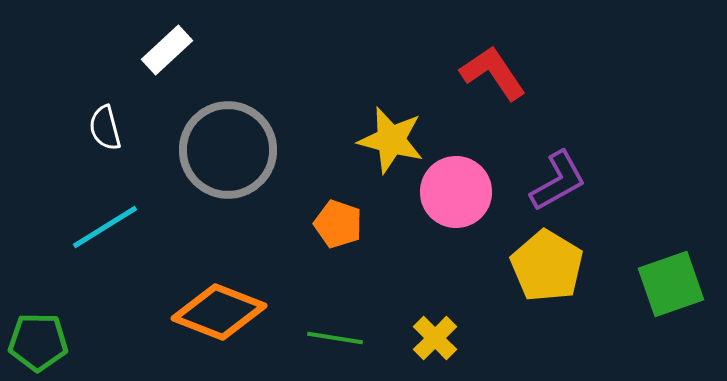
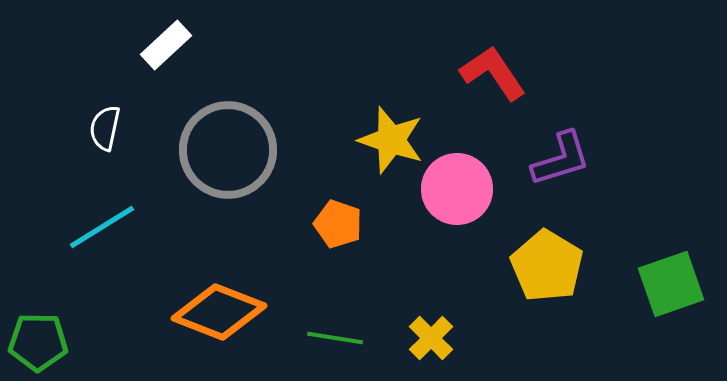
white rectangle: moved 1 px left, 5 px up
white semicircle: rotated 27 degrees clockwise
yellow star: rotated 4 degrees clockwise
purple L-shape: moved 3 px right, 22 px up; rotated 12 degrees clockwise
pink circle: moved 1 px right, 3 px up
cyan line: moved 3 px left
yellow cross: moved 4 px left
